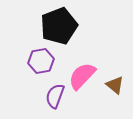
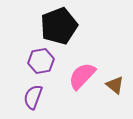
purple semicircle: moved 22 px left, 1 px down
